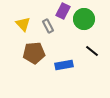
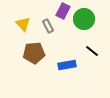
blue rectangle: moved 3 px right
